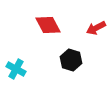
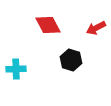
cyan cross: rotated 30 degrees counterclockwise
